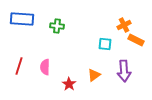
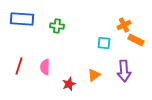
cyan square: moved 1 px left, 1 px up
red star: rotated 16 degrees clockwise
